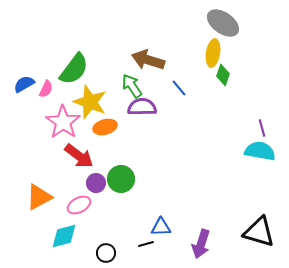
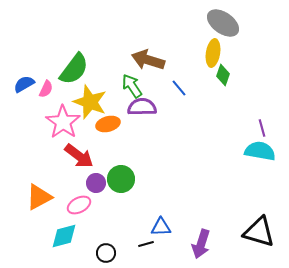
orange ellipse: moved 3 px right, 3 px up
